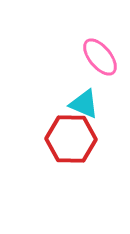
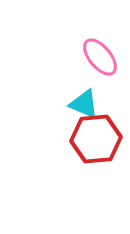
red hexagon: moved 25 px right; rotated 6 degrees counterclockwise
